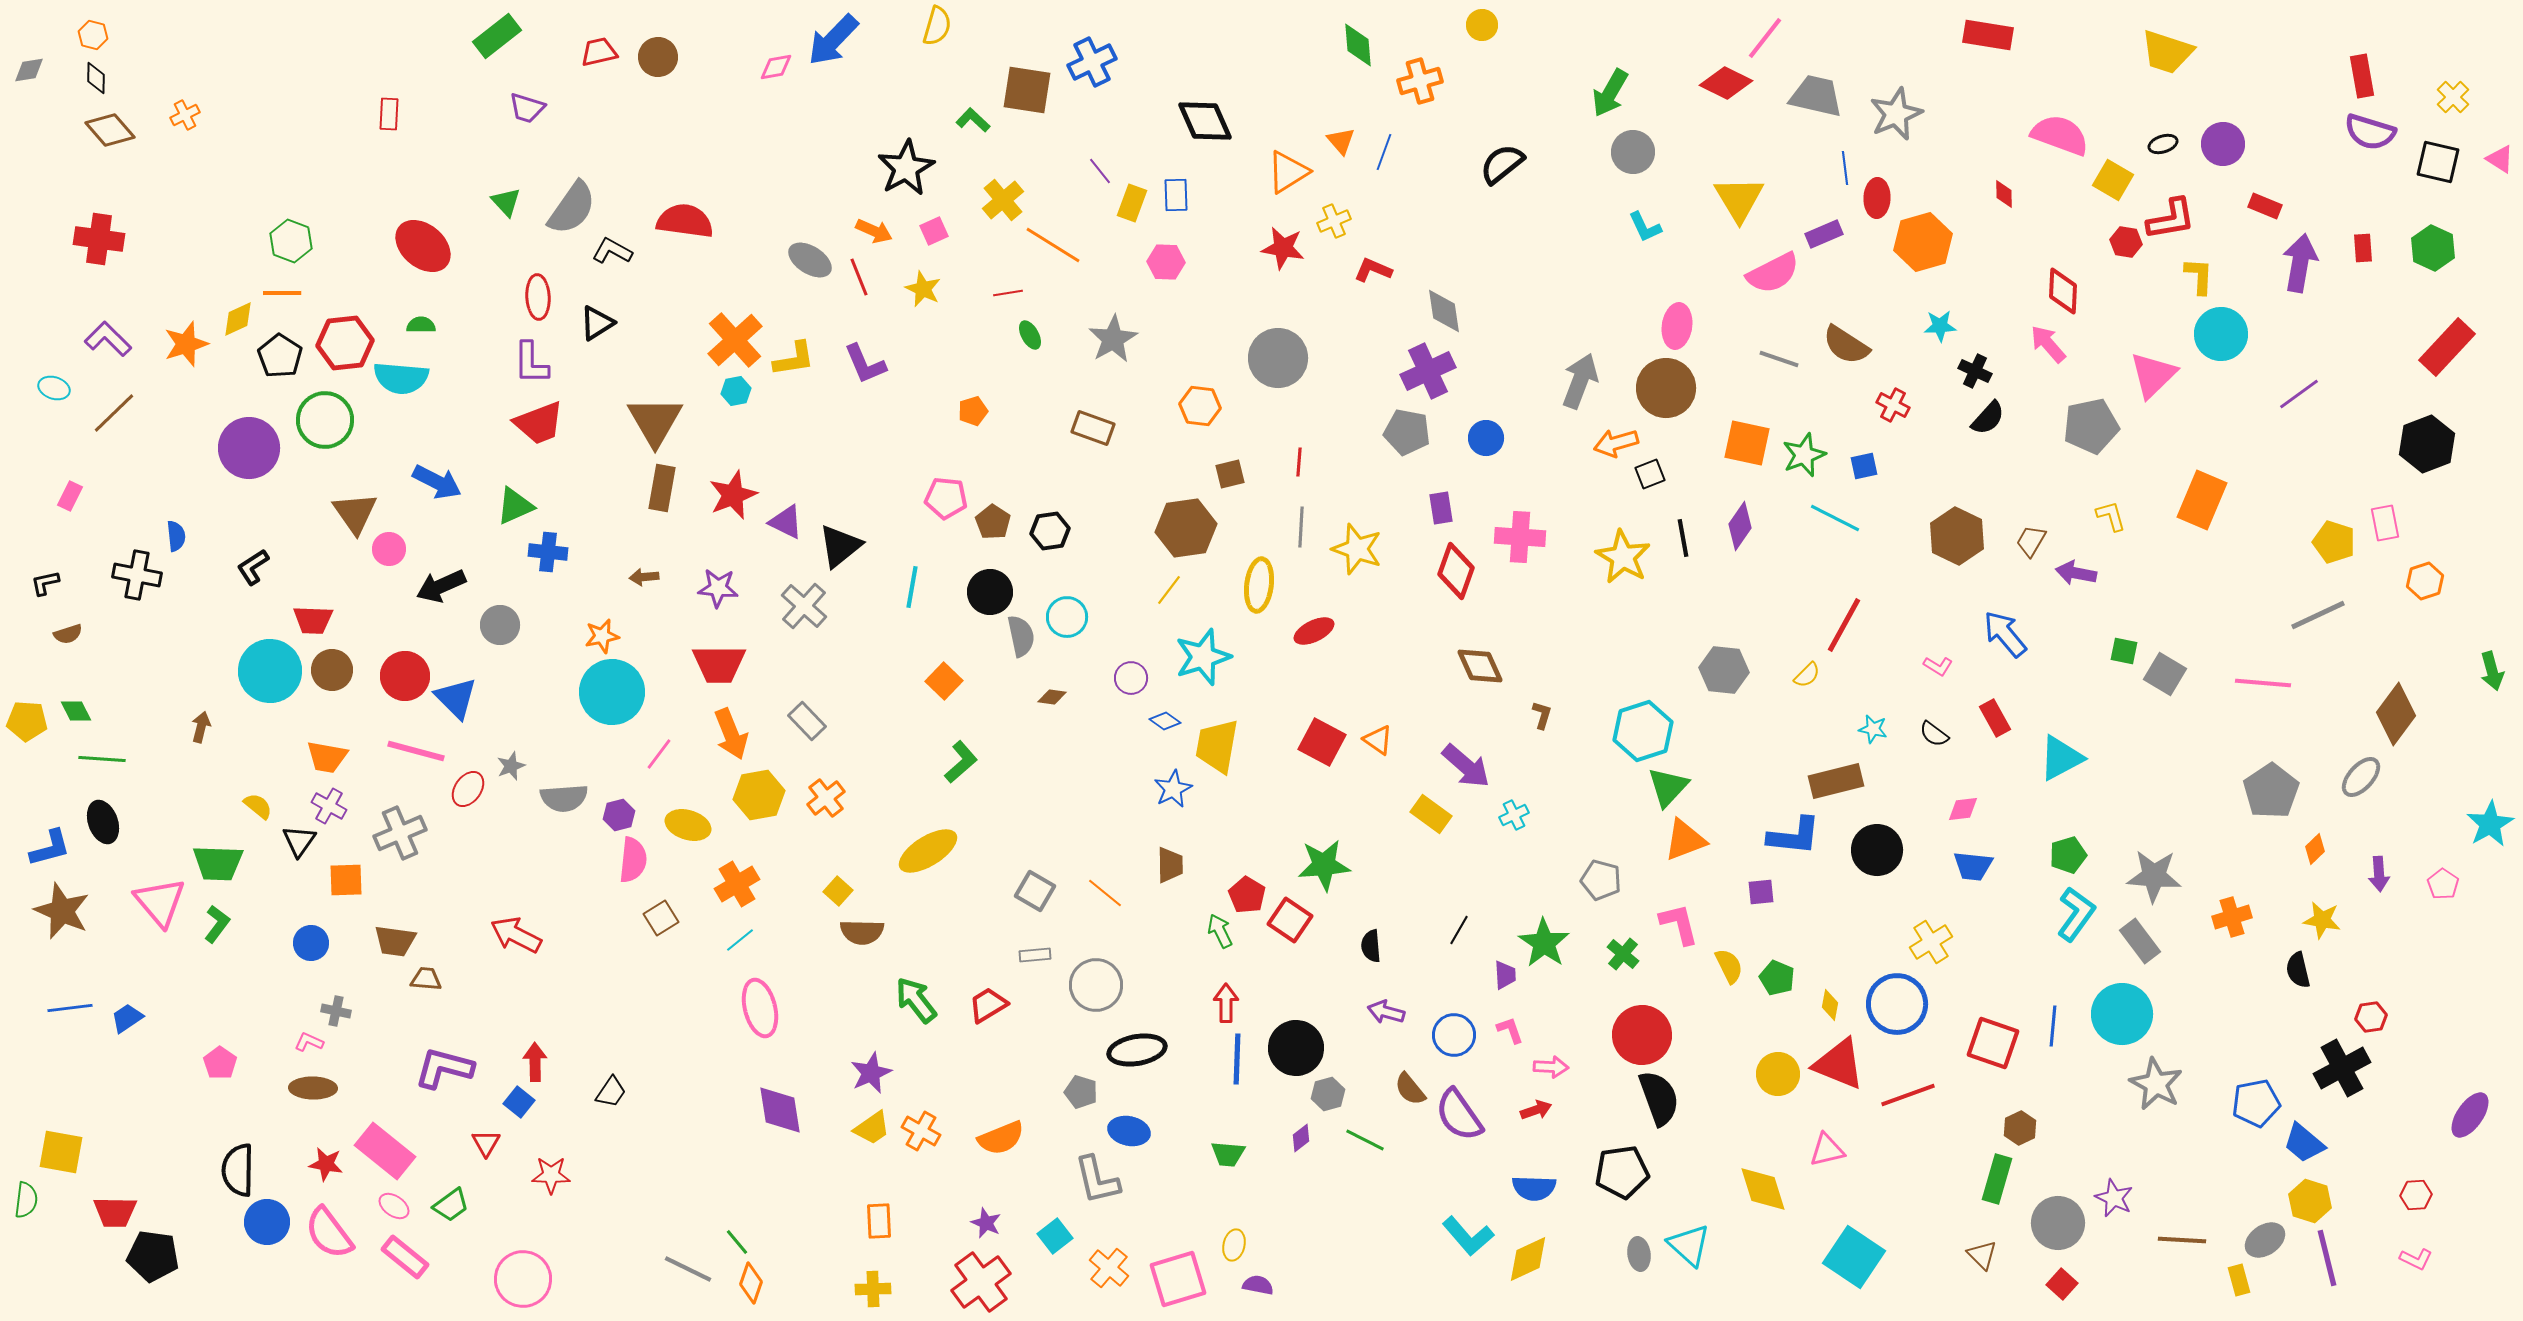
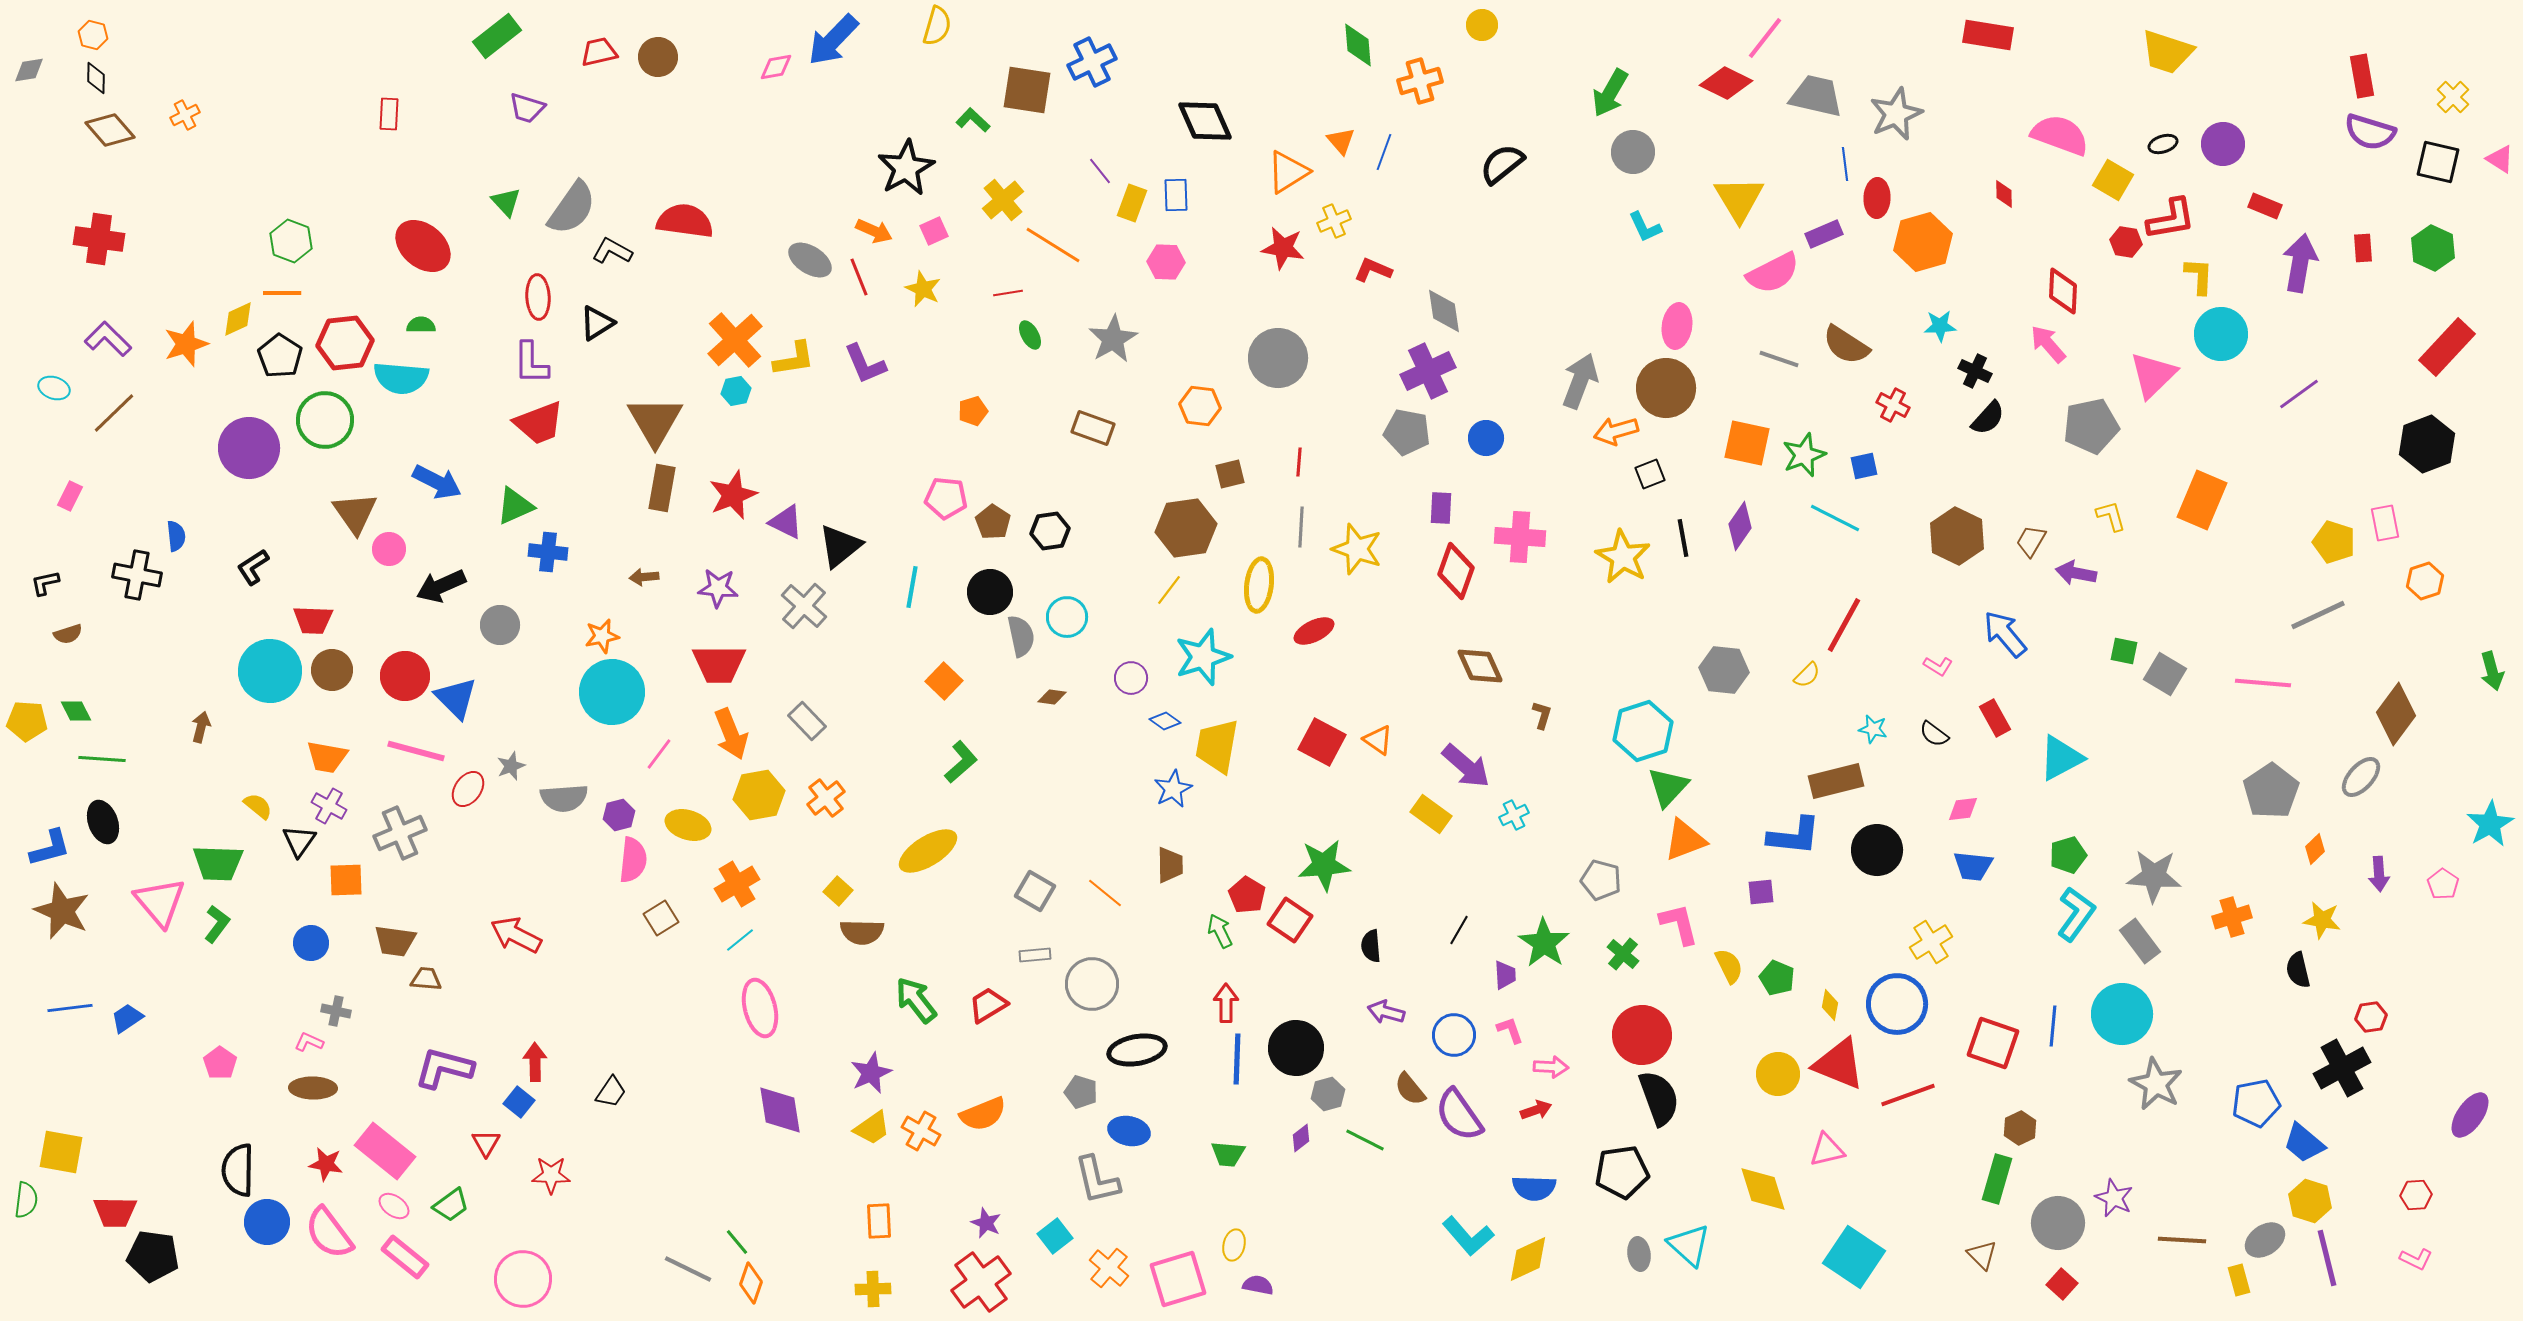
blue line at (1845, 168): moved 4 px up
orange arrow at (1616, 443): moved 12 px up
purple rectangle at (1441, 508): rotated 12 degrees clockwise
gray circle at (1096, 985): moved 4 px left, 1 px up
orange semicircle at (1001, 1138): moved 18 px left, 24 px up
